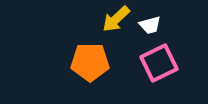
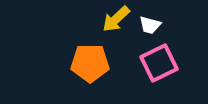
white trapezoid: rotated 30 degrees clockwise
orange pentagon: moved 1 px down
